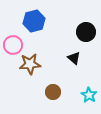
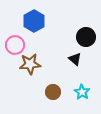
blue hexagon: rotated 15 degrees counterclockwise
black circle: moved 5 px down
pink circle: moved 2 px right
black triangle: moved 1 px right, 1 px down
cyan star: moved 7 px left, 3 px up
